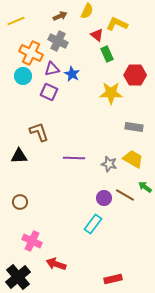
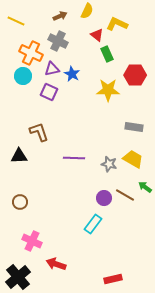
yellow line: rotated 48 degrees clockwise
yellow star: moved 3 px left, 3 px up
